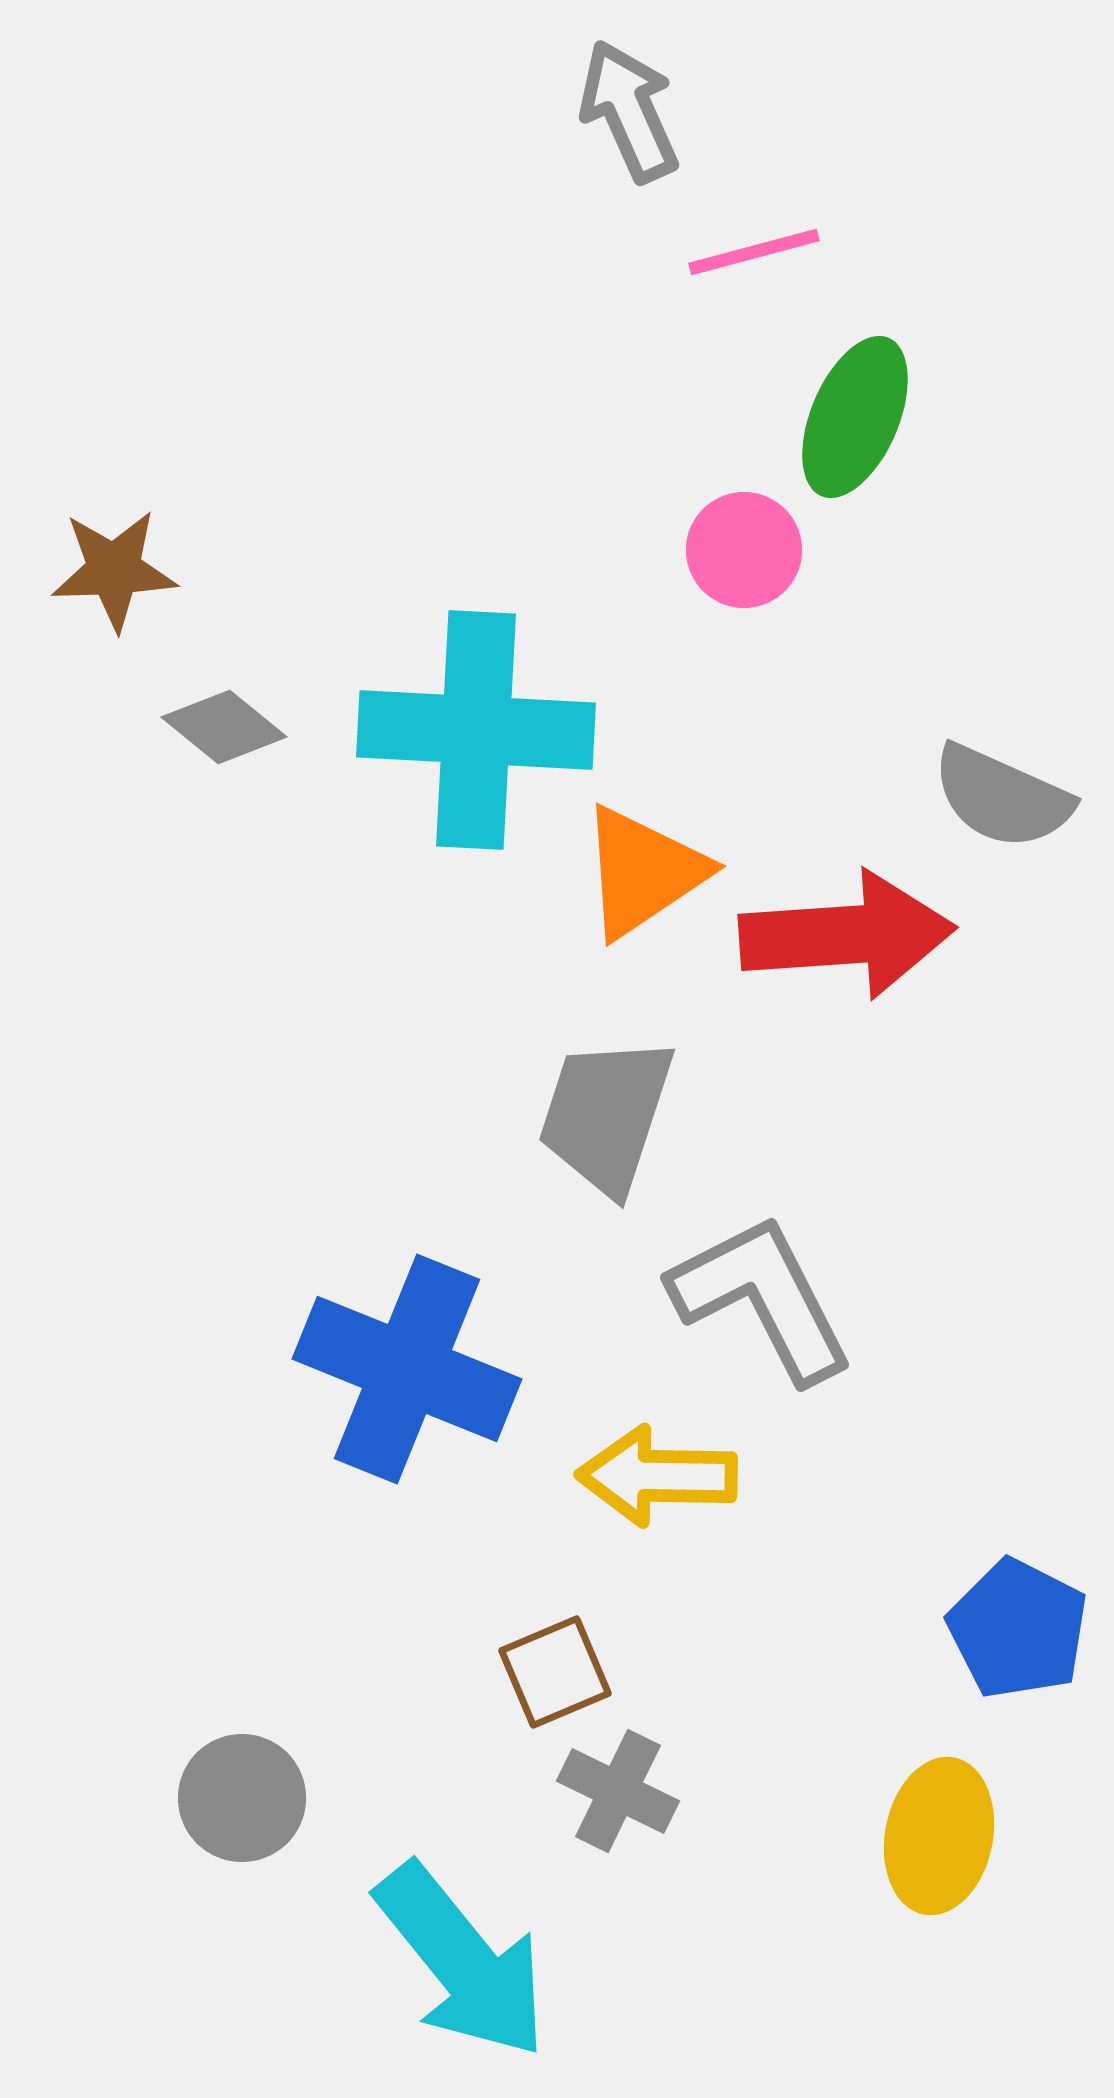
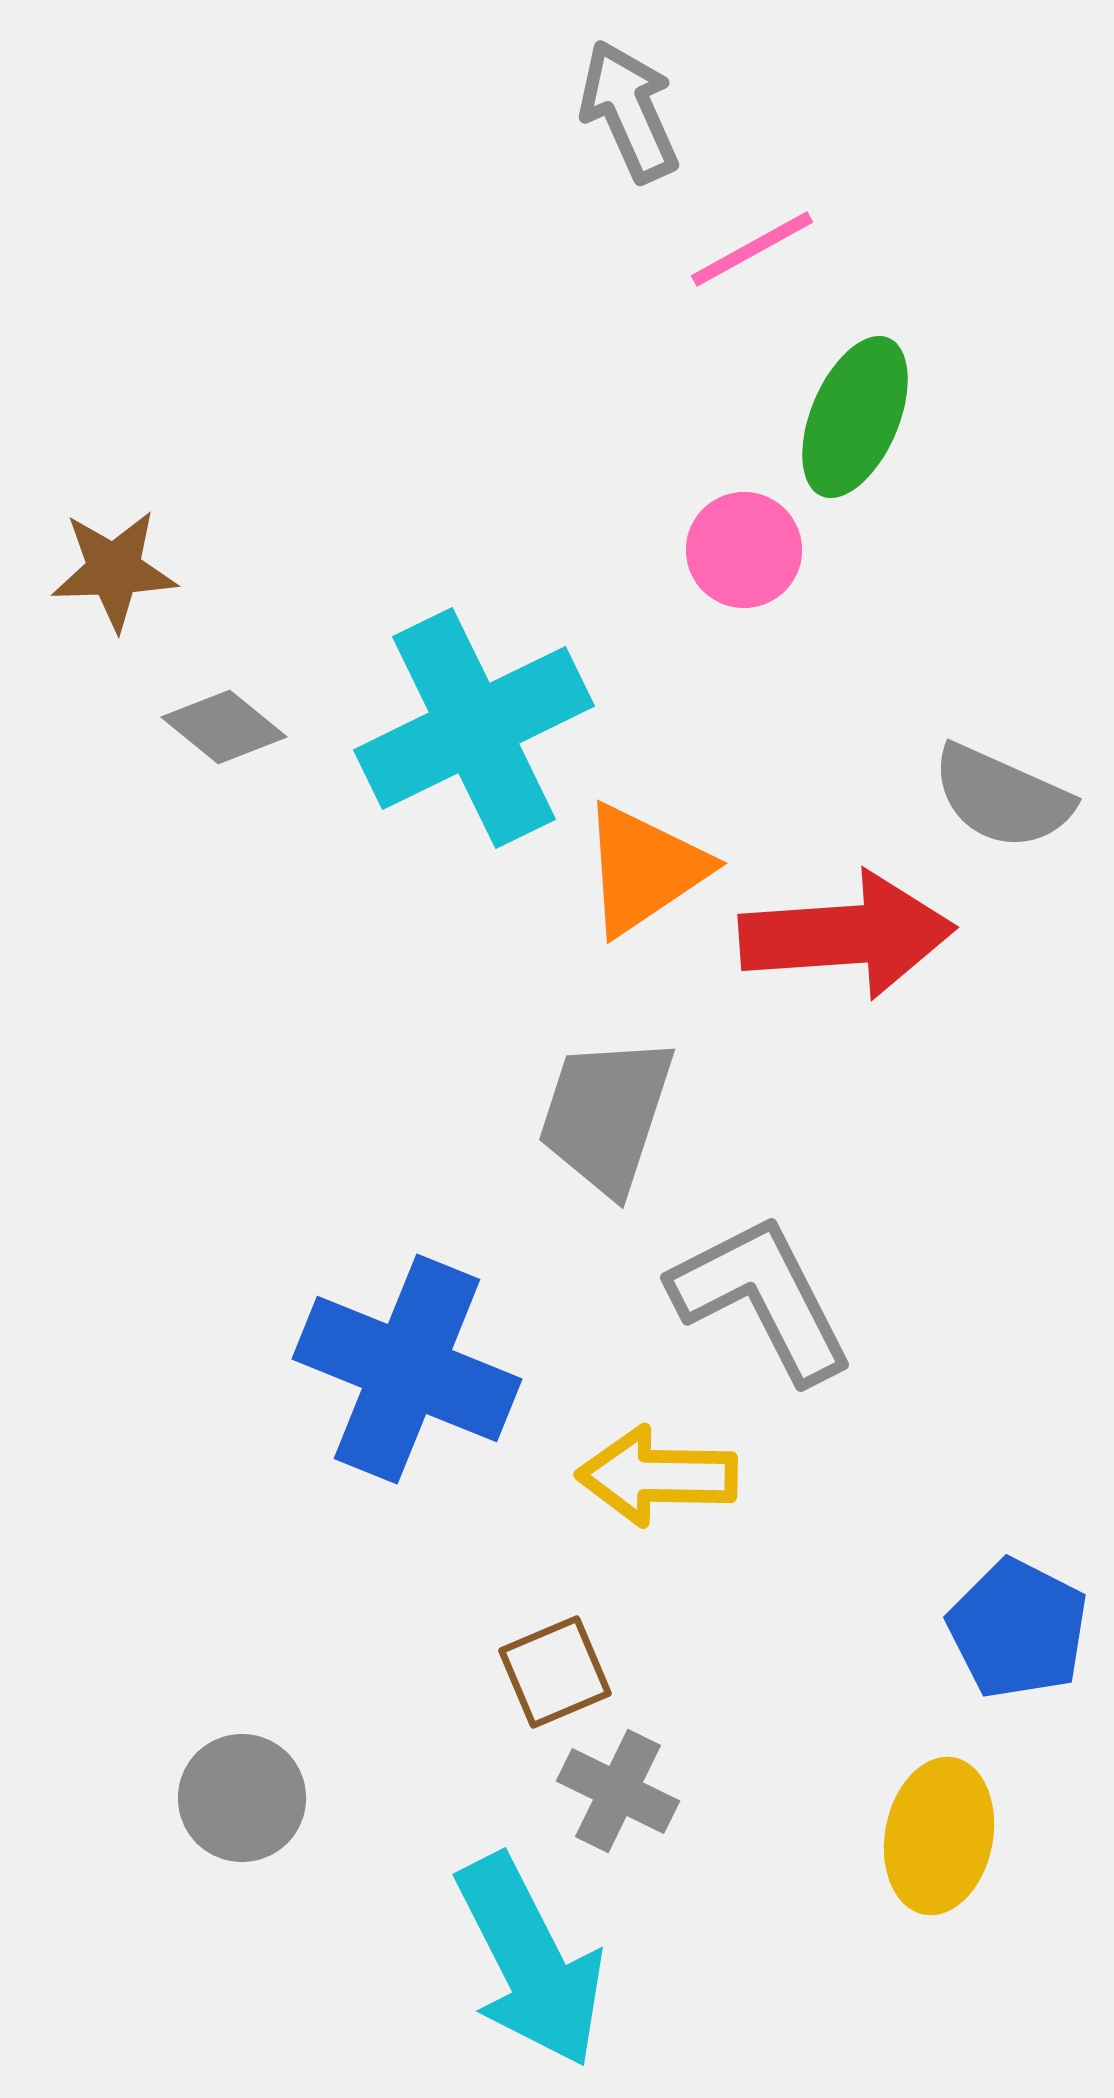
pink line: moved 2 px left, 3 px up; rotated 14 degrees counterclockwise
cyan cross: moved 2 px left, 2 px up; rotated 29 degrees counterclockwise
orange triangle: moved 1 px right, 3 px up
cyan arrow: moved 68 px right; rotated 12 degrees clockwise
